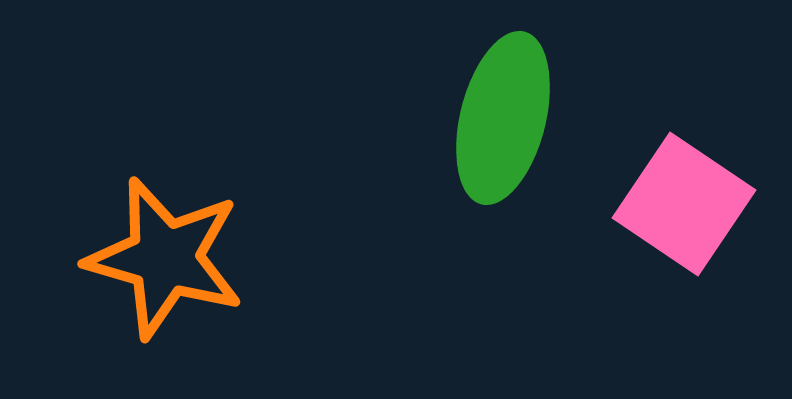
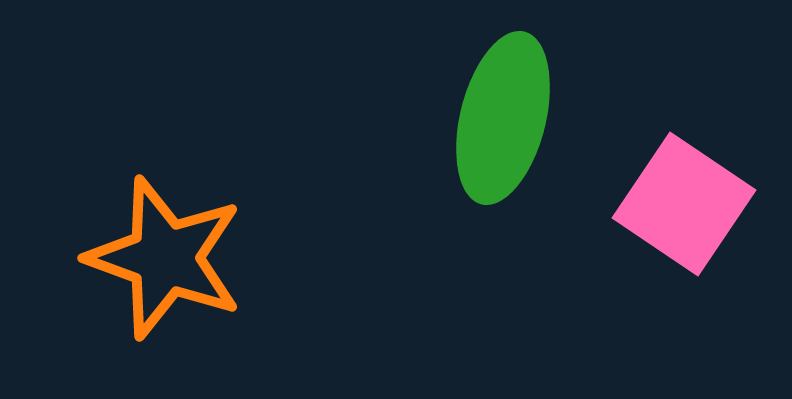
orange star: rotated 4 degrees clockwise
